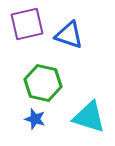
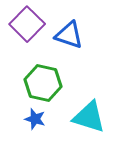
purple square: rotated 32 degrees counterclockwise
